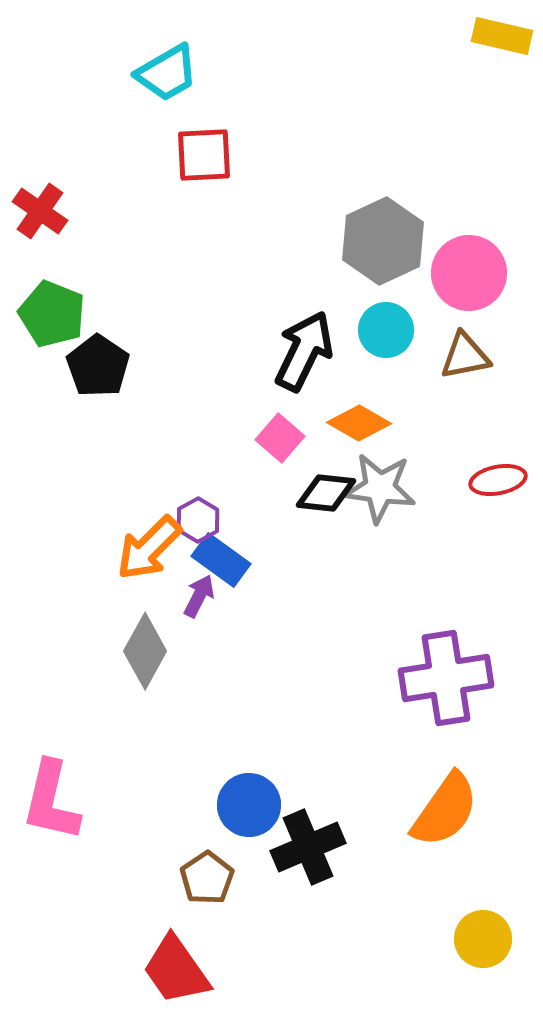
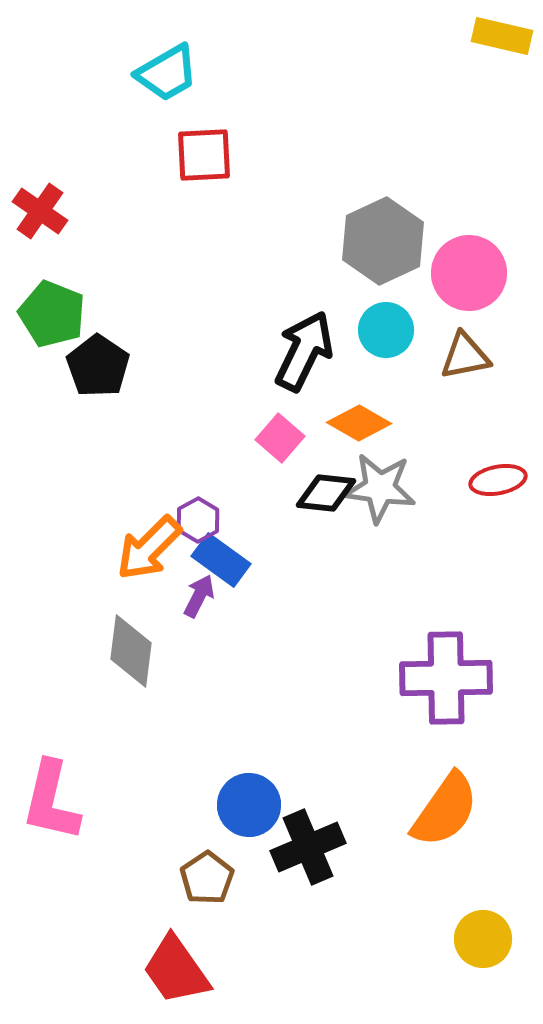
gray diamond: moved 14 px left; rotated 22 degrees counterclockwise
purple cross: rotated 8 degrees clockwise
